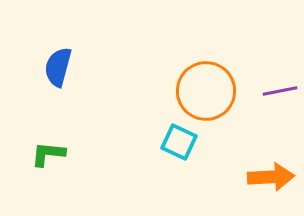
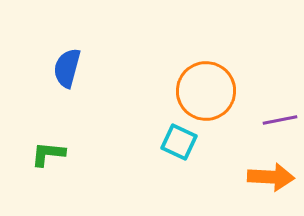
blue semicircle: moved 9 px right, 1 px down
purple line: moved 29 px down
orange arrow: rotated 6 degrees clockwise
